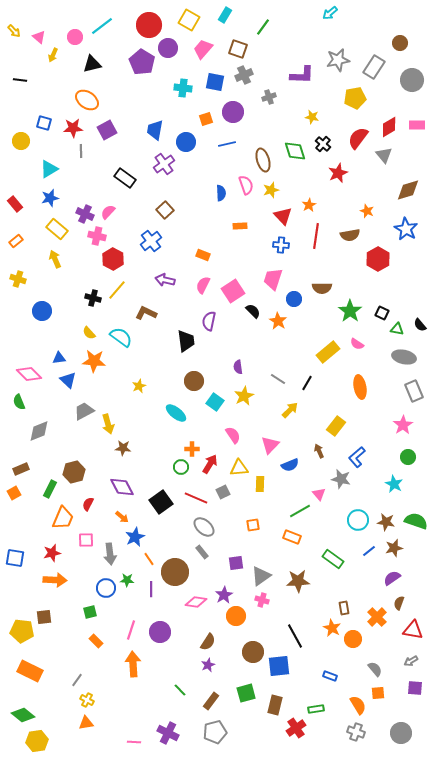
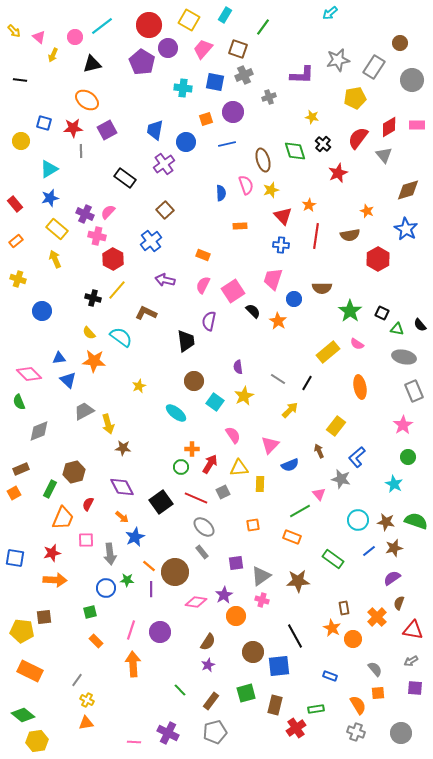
orange line at (149, 559): moved 7 px down; rotated 16 degrees counterclockwise
